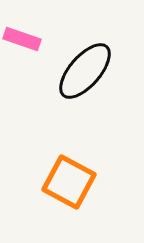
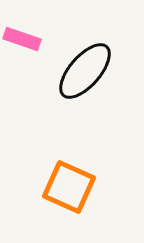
orange square: moved 5 px down; rotated 4 degrees counterclockwise
